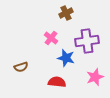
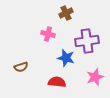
pink cross: moved 3 px left, 4 px up; rotated 24 degrees counterclockwise
